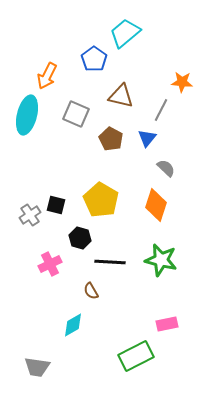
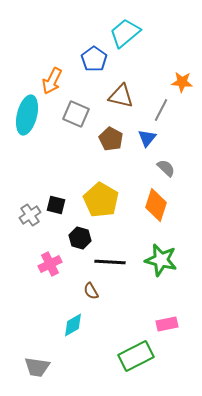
orange arrow: moved 5 px right, 5 px down
